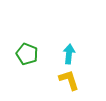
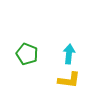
yellow L-shape: rotated 115 degrees clockwise
